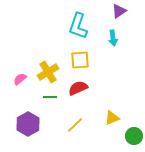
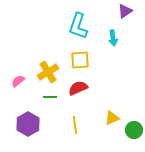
purple triangle: moved 6 px right
pink semicircle: moved 2 px left, 2 px down
yellow line: rotated 54 degrees counterclockwise
green circle: moved 6 px up
